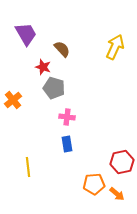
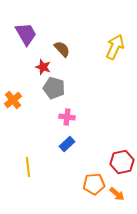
blue rectangle: rotated 56 degrees clockwise
